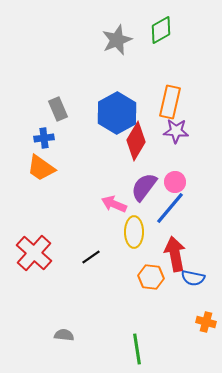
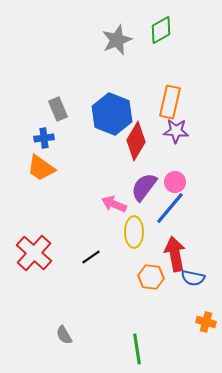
blue hexagon: moved 5 px left, 1 px down; rotated 9 degrees counterclockwise
gray semicircle: rotated 126 degrees counterclockwise
